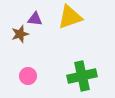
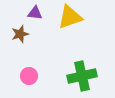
purple triangle: moved 6 px up
pink circle: moved 1 px right
